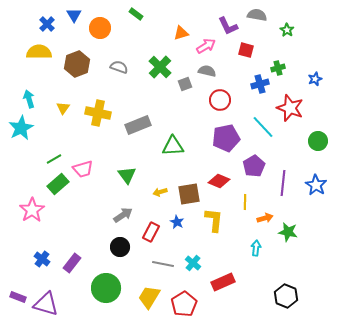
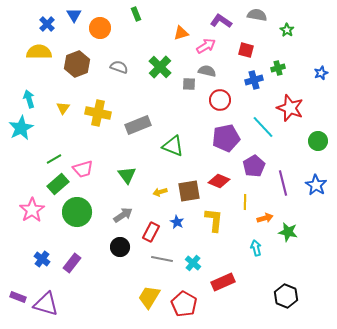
green rectangle at (136, 14): rotated 32 degrees clockwise
purple L-shape at (228, 26): moved 7 px left, 5 px up; rotated 150 degrees clockwise
blue star at (315, 79): moved 6 px right, 6 px up
gray square at (185, 84): moved 4 px right; rotated 24 degrees clockwise
blue cross at (260, 84): moved 6 px left, 4 px up
green triangle at (173, 146): rotated 25 degrees clockwise
purple line at (283, 183): rotated 20 degrees counterclockwise
brown square at (189, 194): moved 3 px up
cyan arrow at (256, 248): rotated 21 degrees counterclockwise
gray line at (163, 264): moved 1 px left, 5 px up
green circle at (106, 288): moved 29 px left, 76 px up
red pentagon at (184, 304): rotated 10 degrees counterclockwise
